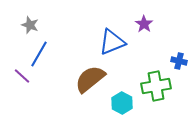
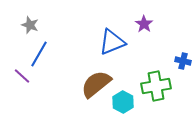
blue cross: moved 4 px right
brown semicircle: moved 6 px right, 5 px down
cyan hexagon: moved 1 px right, 1 px up
